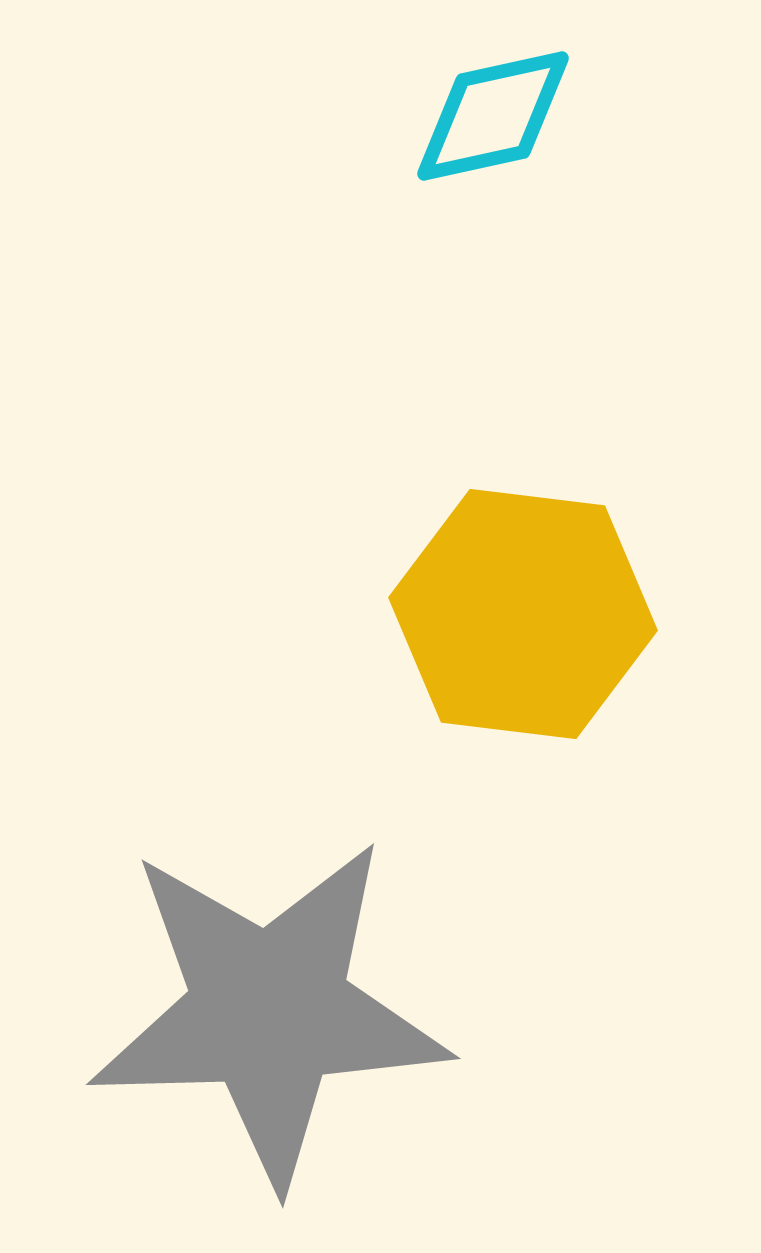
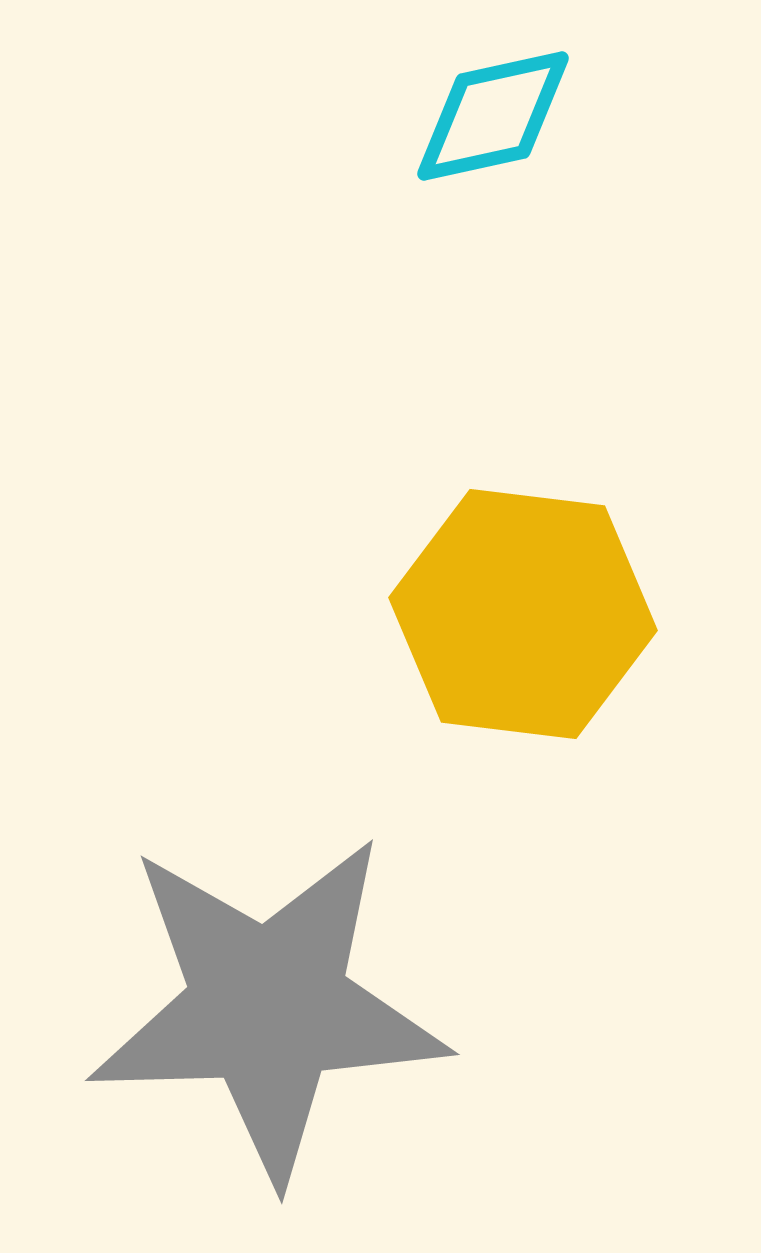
gray star: moved 1 px left, 4 px up
